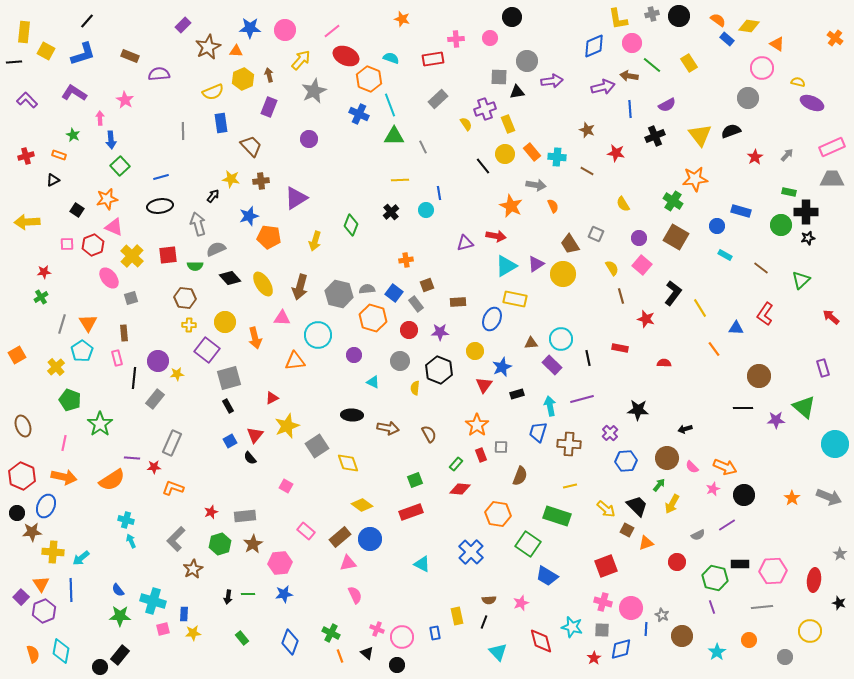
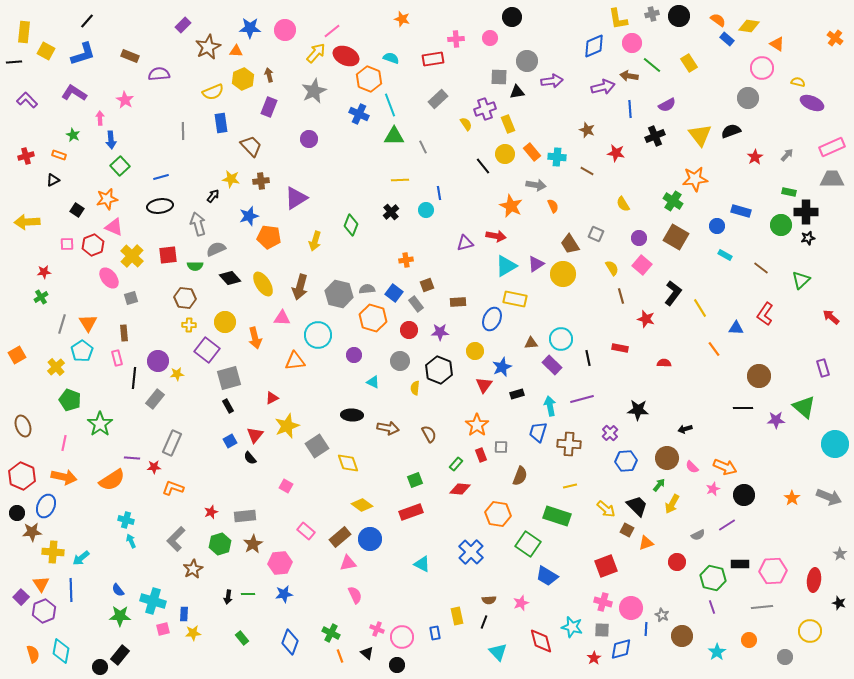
yellow arrow at (301, 60): moved 15 px right, 7 px up
green hexagon at (715, 578): moved 2 px left
